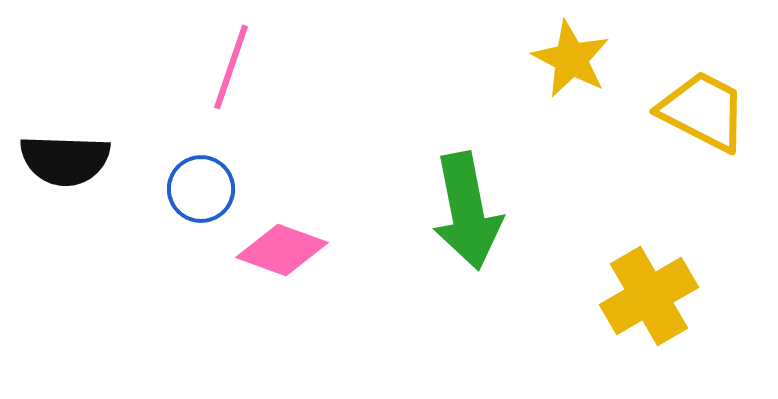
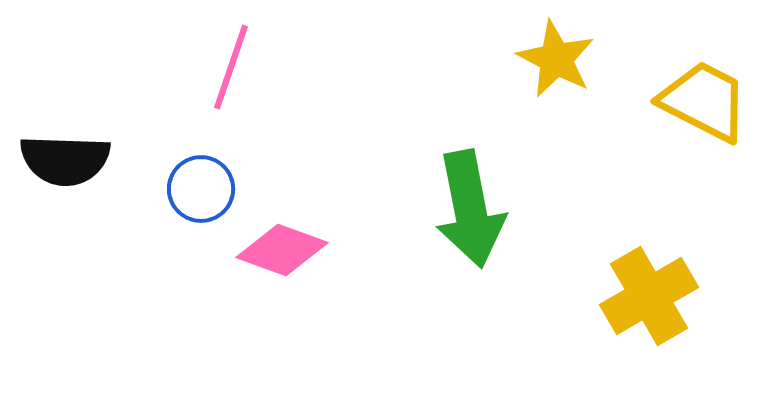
yellow star: moved 15 px left
yellow trapezoid: moved 1 px right, 10 px up
green arrow: moved 3 px right, 2 px up
